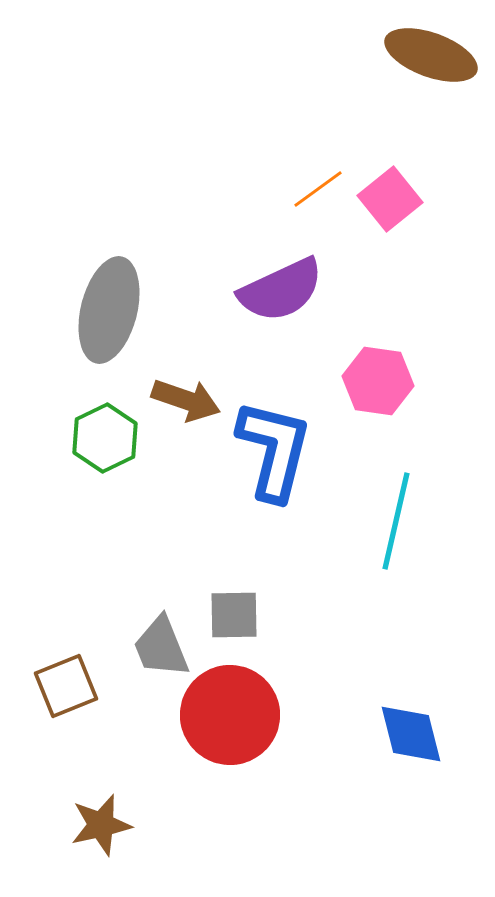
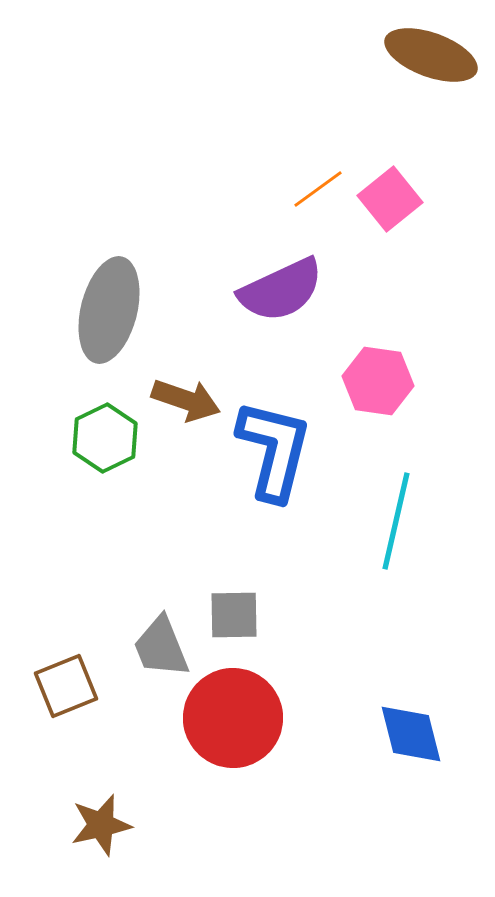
red circle: moved 3 px right, 3 px down
